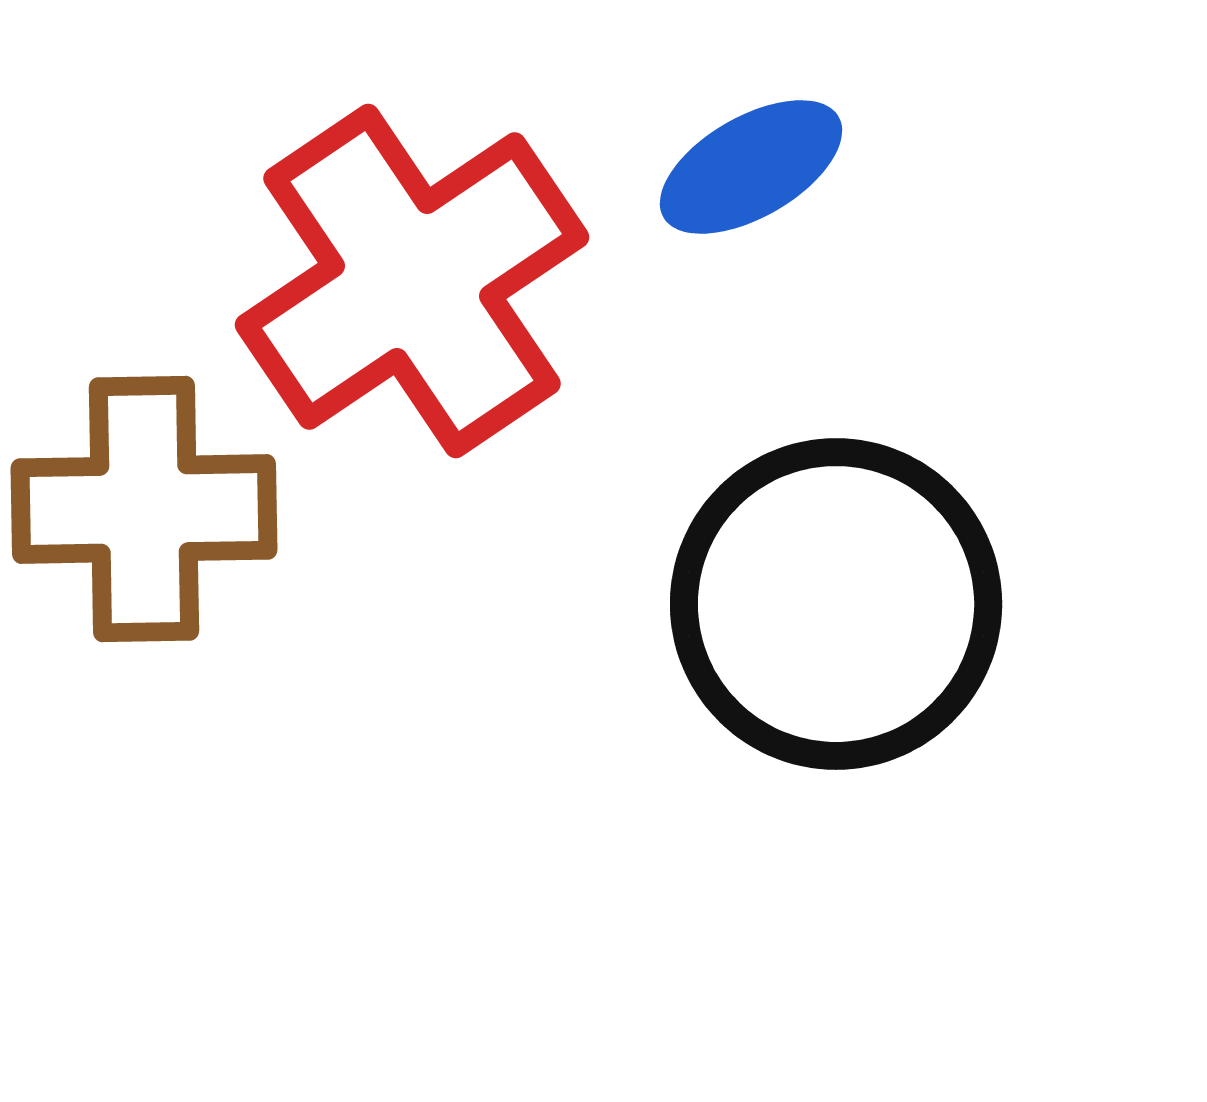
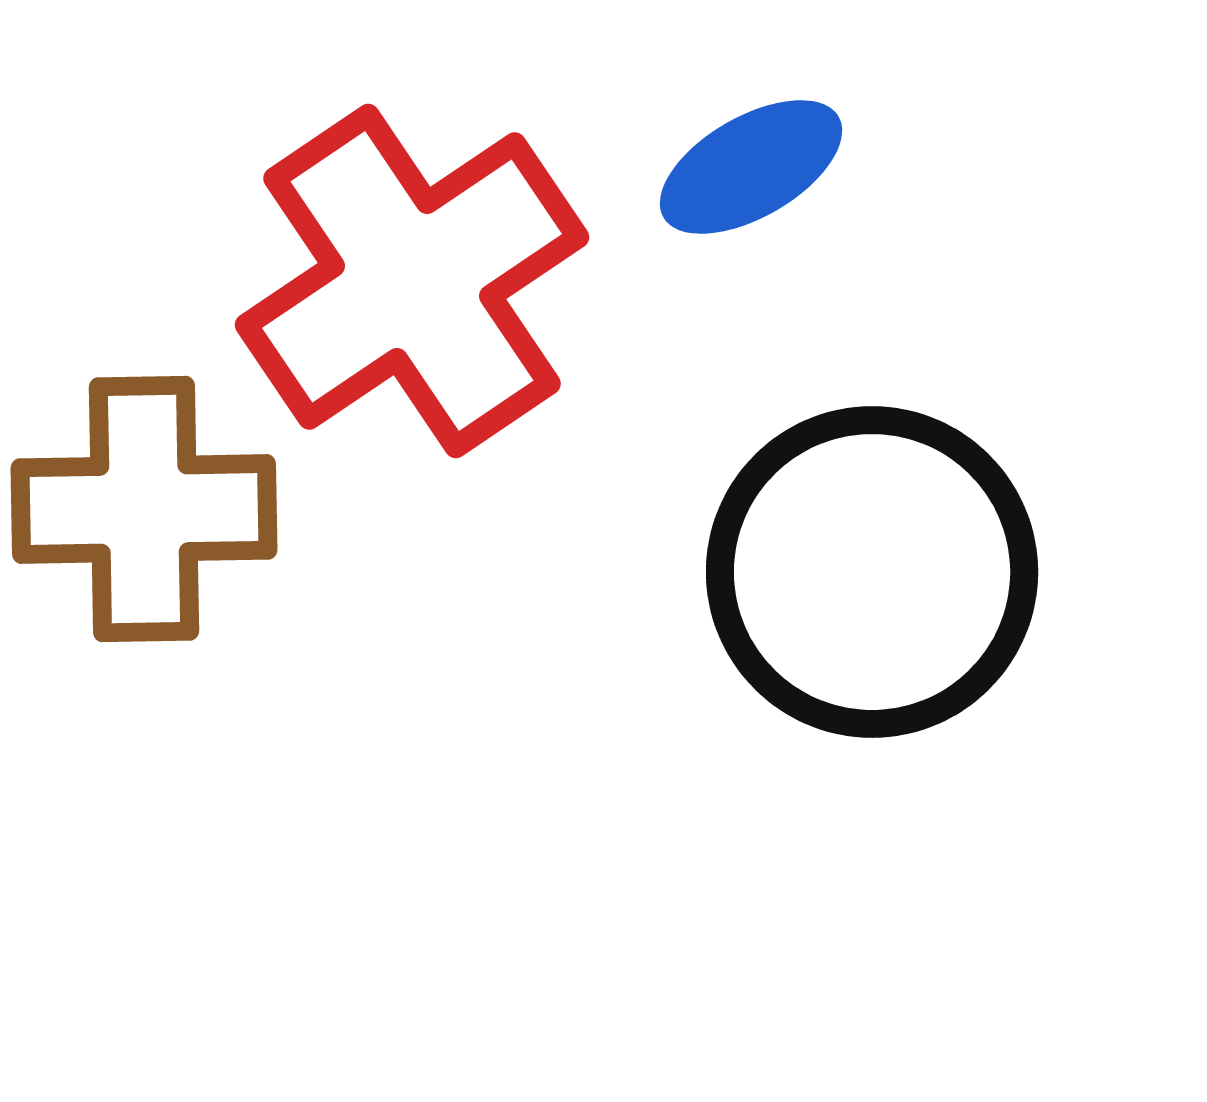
black circle: moved 36 px right, 32 px up
